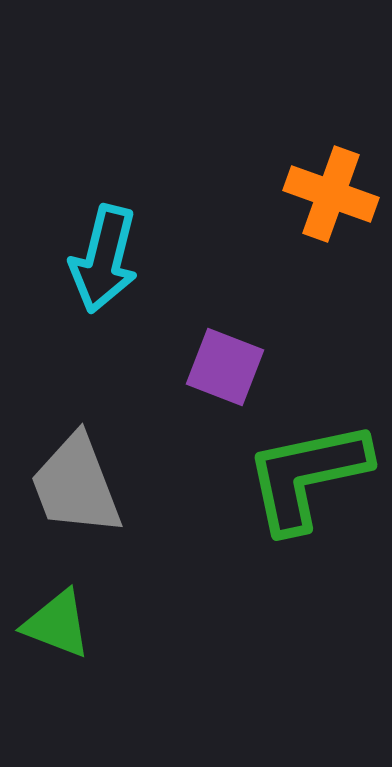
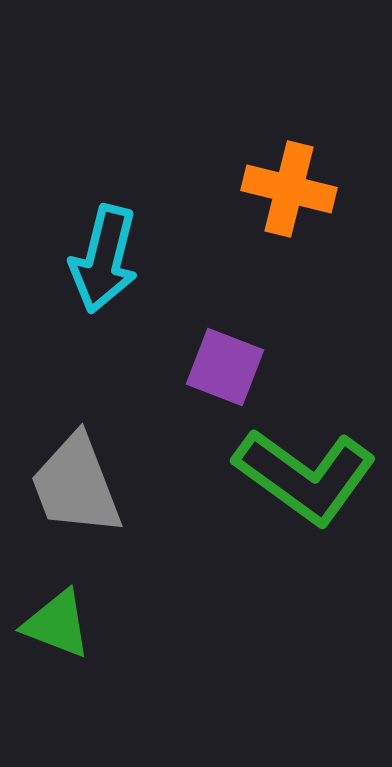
orange cross: moved 42 px left, 5 px up; rotated 6 degrees counterclockwise
green L-shape: moved 2 px left; rotated 132 degrees counterclockwise
